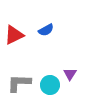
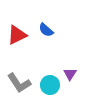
blue semicircle: rotated 70 degrees clockwise
red triangle: moved 3 px right
gray L-shape: rotated 125 degrees counterclockwise
